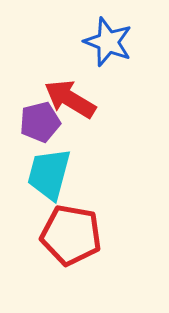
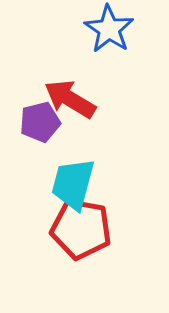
blue star: moved 1 px right, 13 px up; rotated 12 degrees clockwise
cyan trapezoid: moved 24 px right, 10 px down
red pentagon: moved 10 px right, 6 px up
